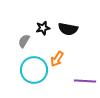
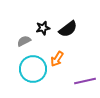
black semicircle: rotated 48 degrees counterclockwise
gray semicircle: rotated 32 degrees clockwise
cyan circle: moved 1 px left, 1 px up
purple line: rotated 15 degrees counterclockwise
